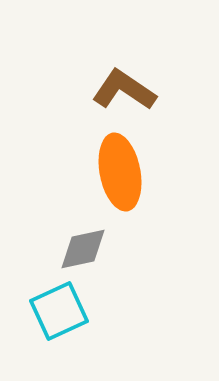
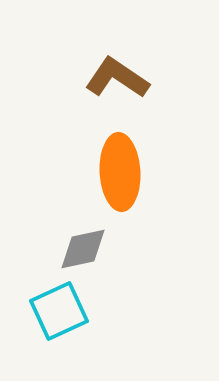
brown L-shape: moved 7 px left, 12 px up
orange ellipse: rotated 8 degrees clockwise
